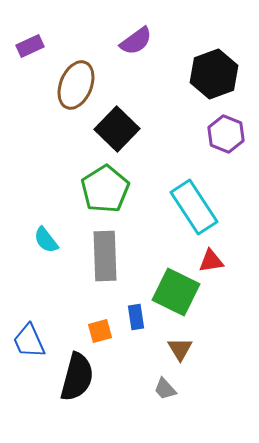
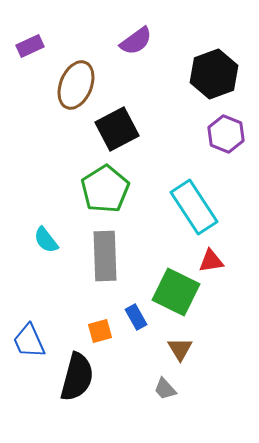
black square: rotated 18 degrees clockwise
blue rectangle: rotated 20 degrees counterclockwise
